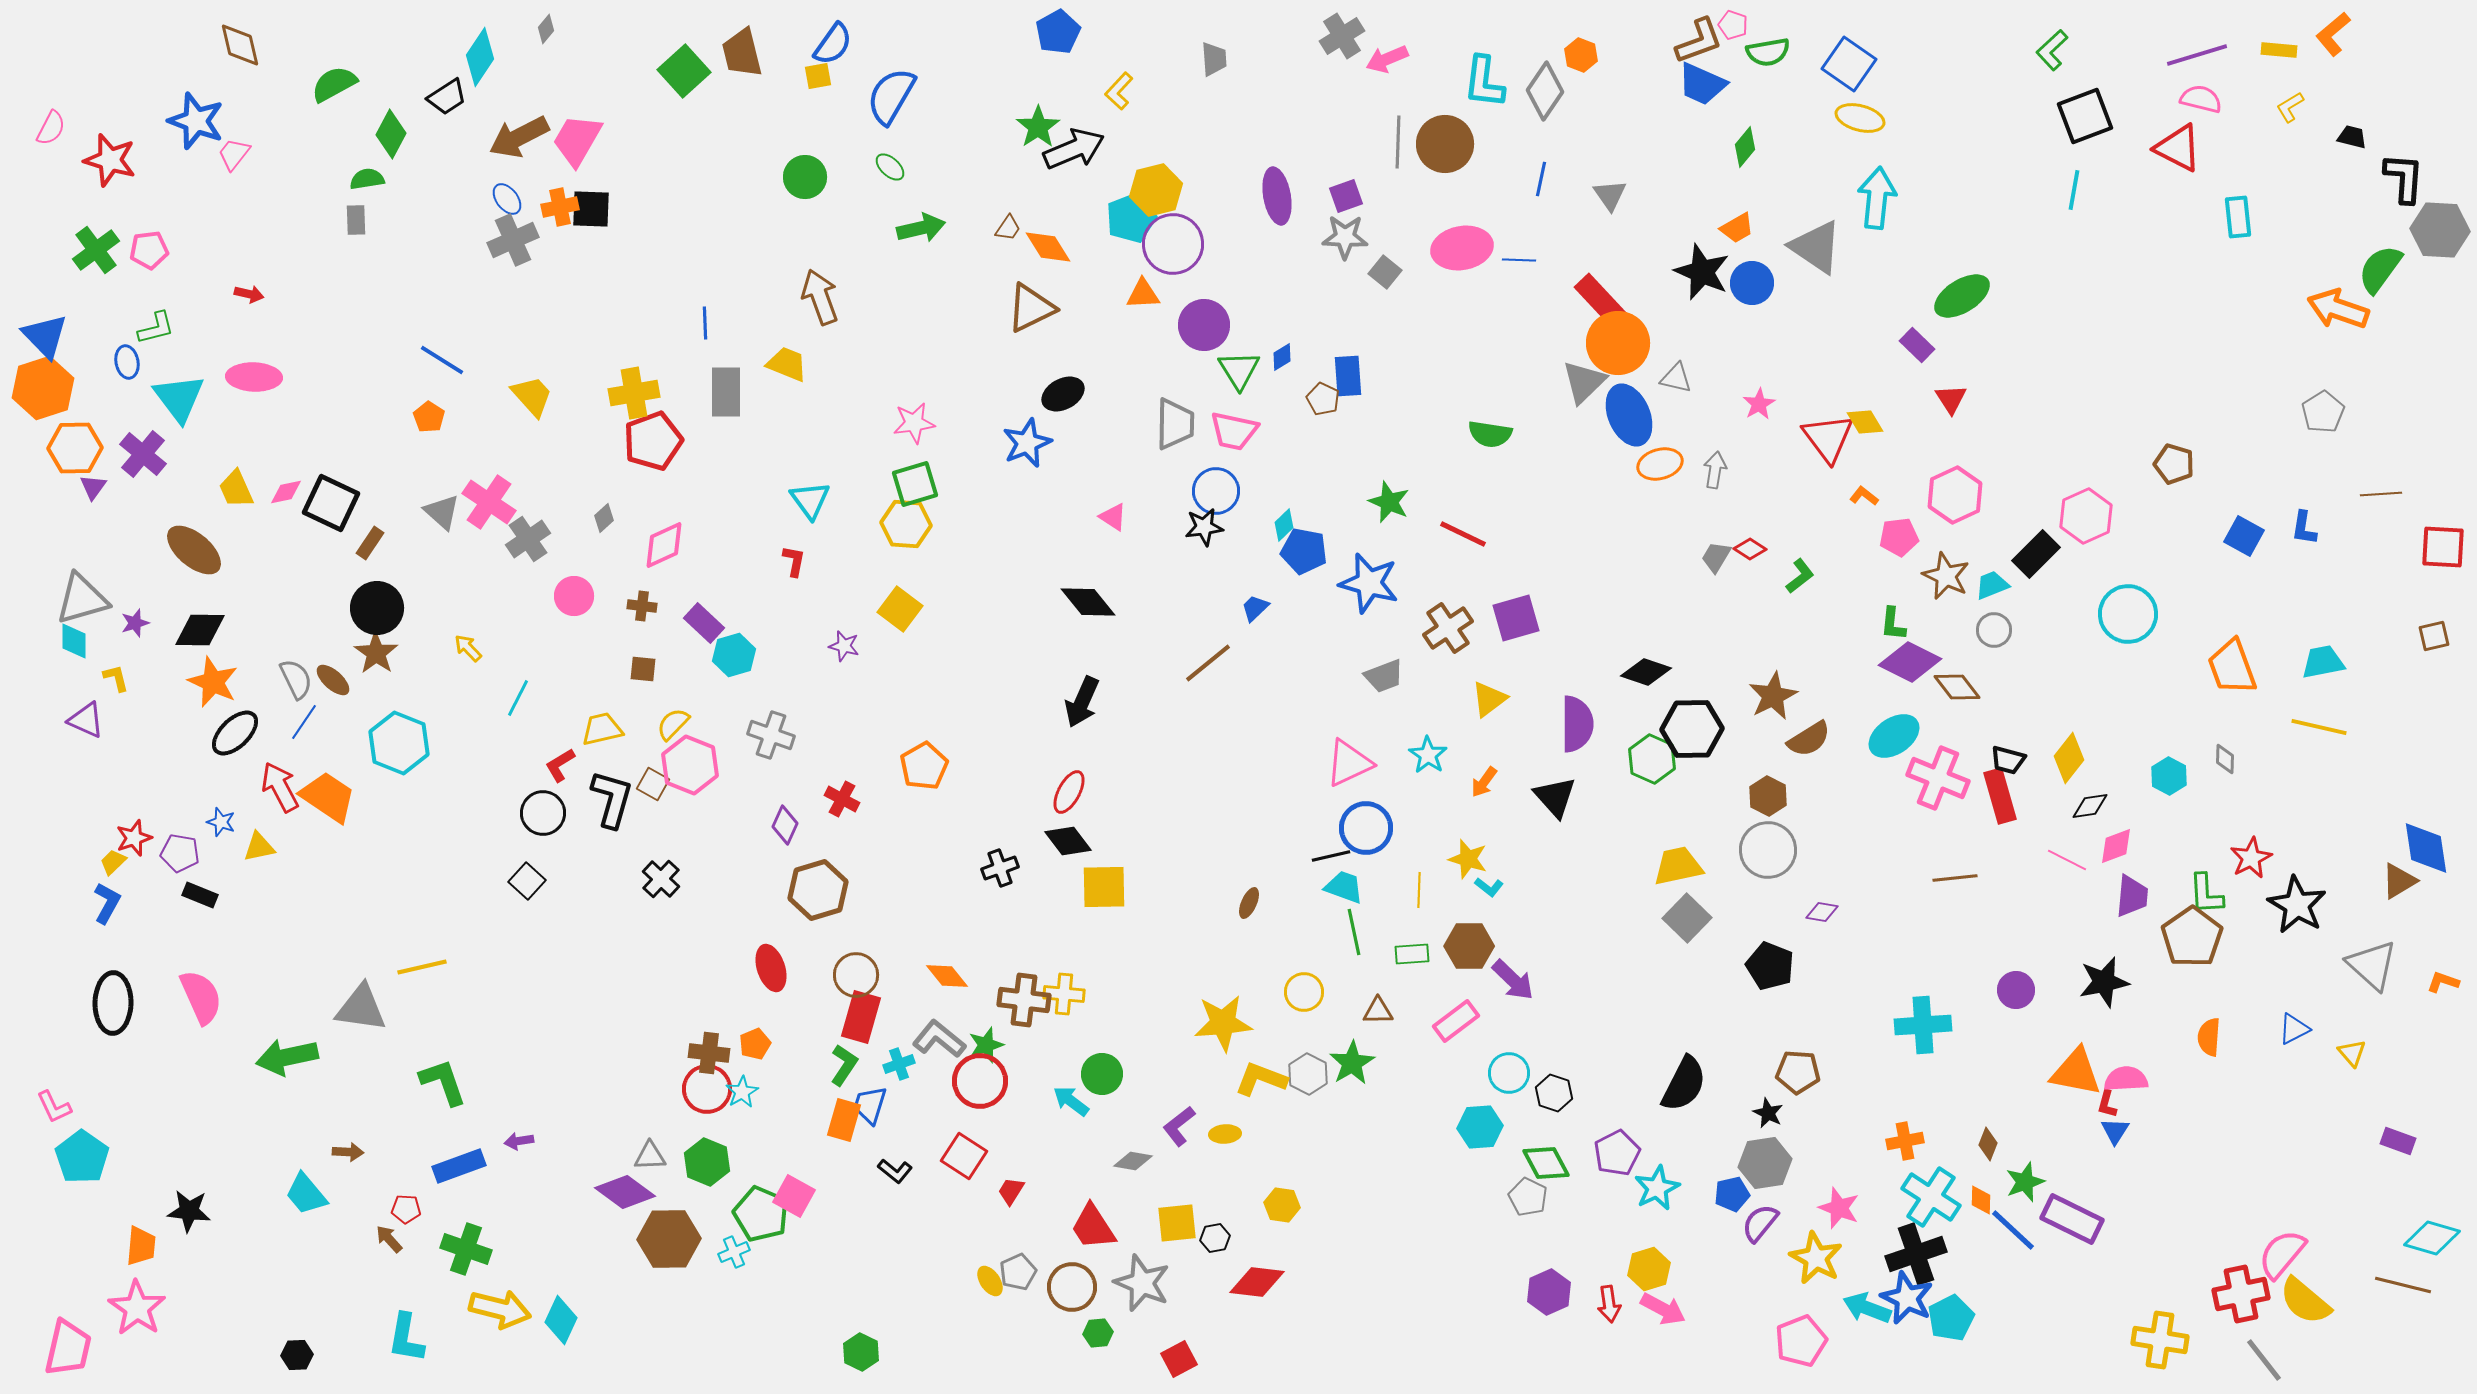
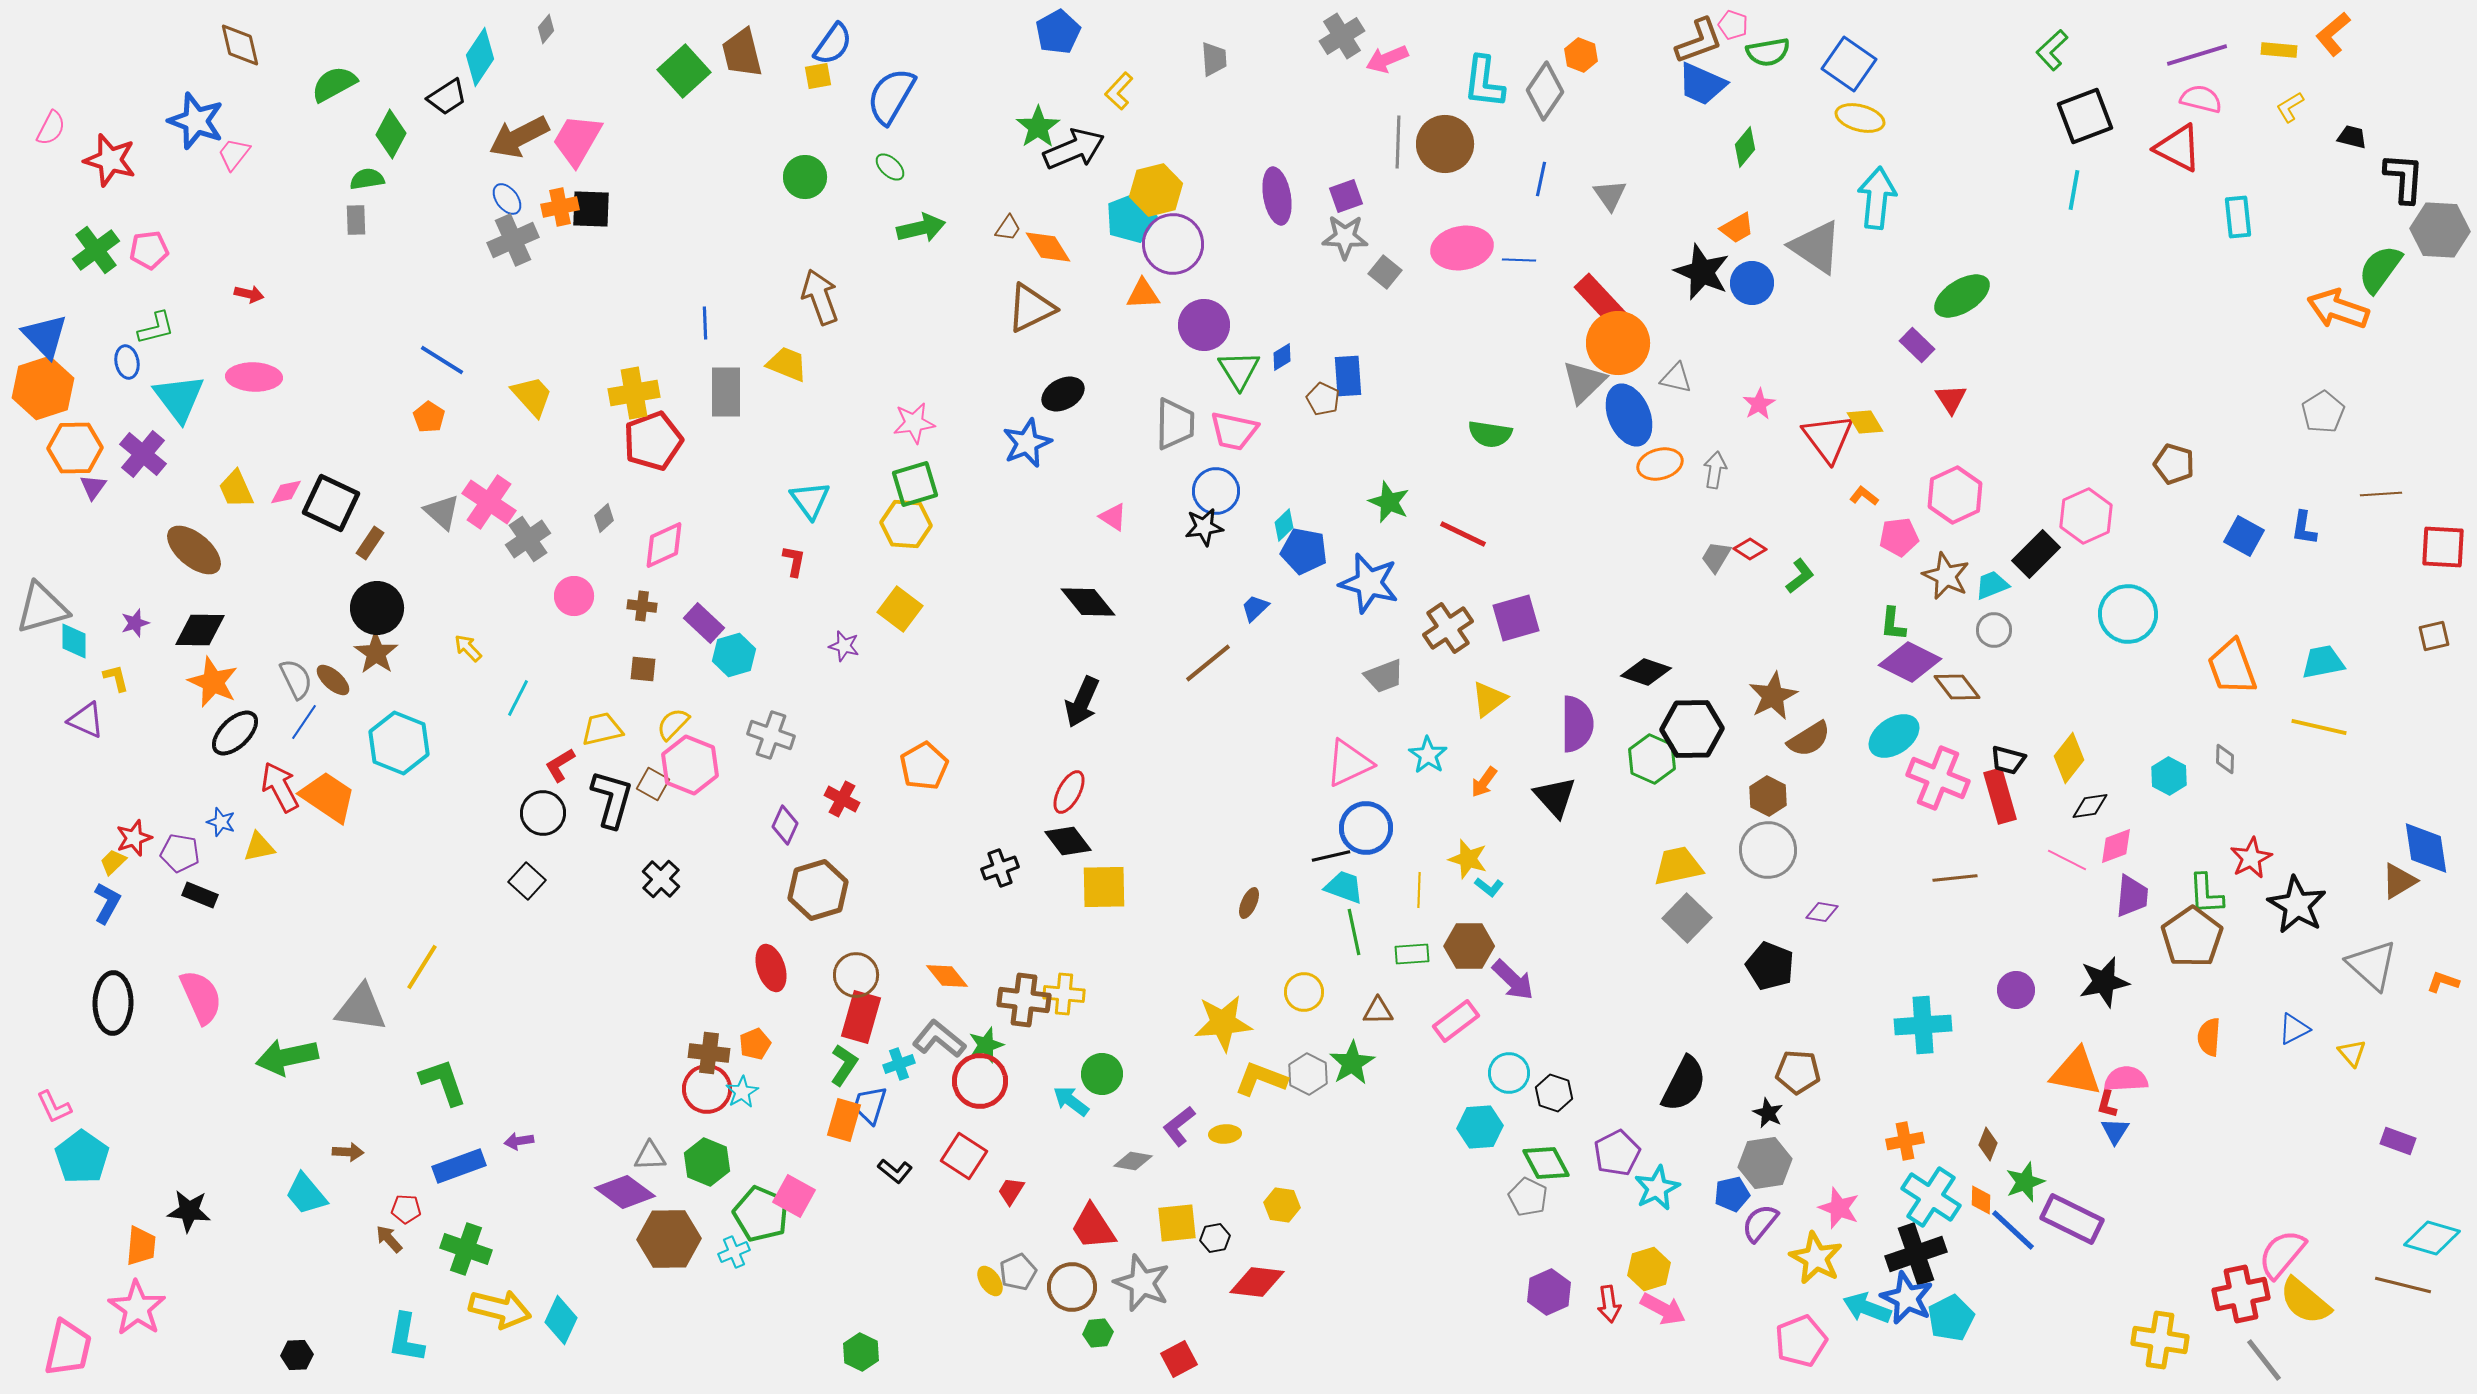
gray triangle at (82, 599): moved 40 px left, 9 px down
yellow line at (422, 967): rotated 45 degrees counterclockwise
